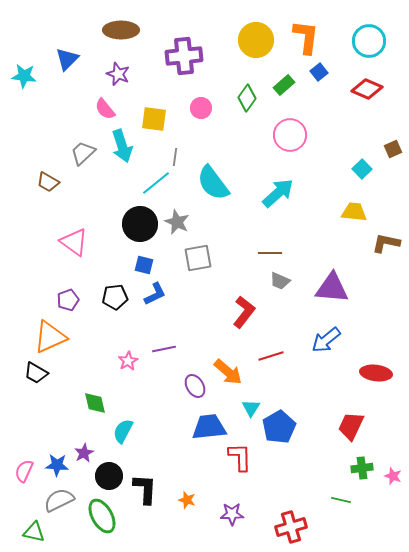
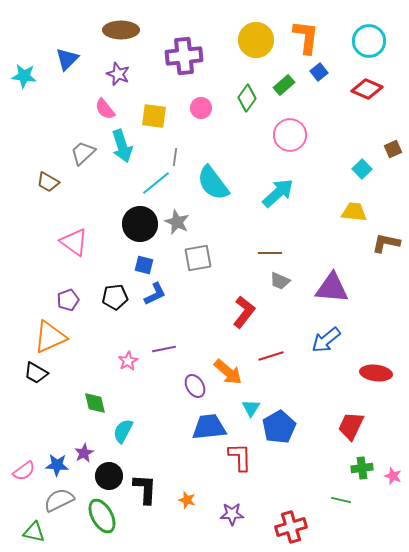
yellow square at (154, 119): moved 3 px up
pink semicircle at (24, 471): rotated 150 degrees counterclockwise
